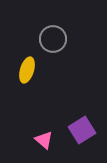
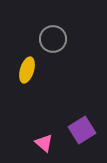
pink triangle: moved 3 px down
